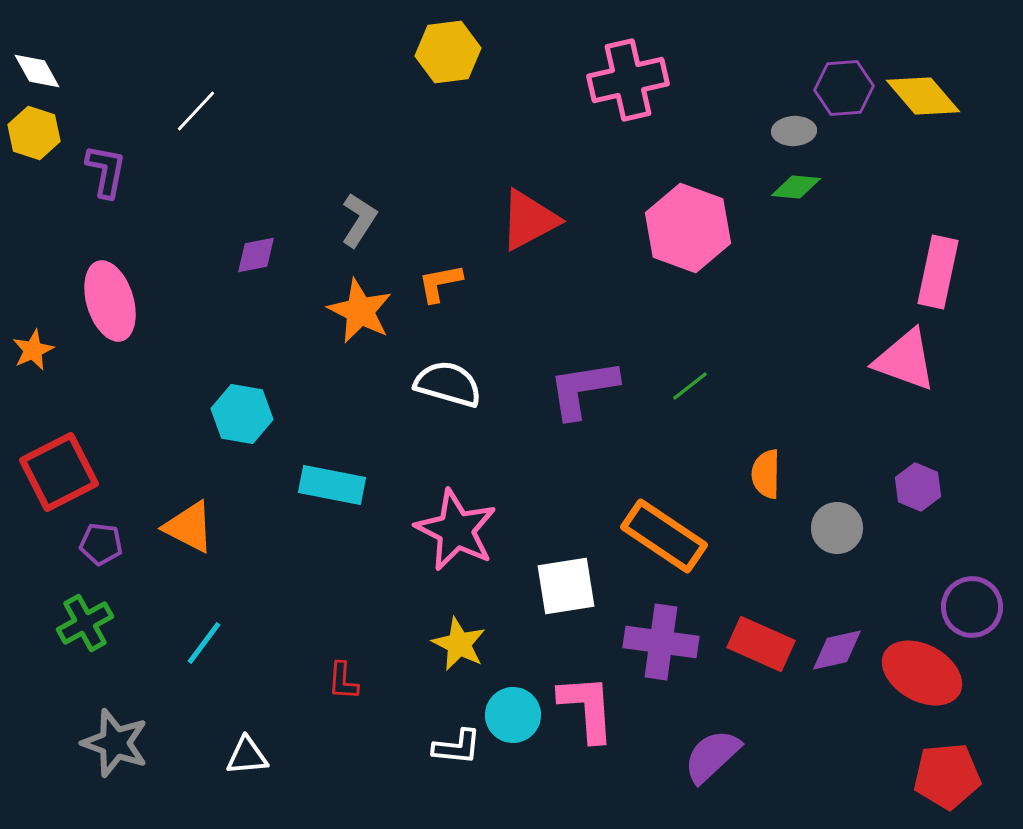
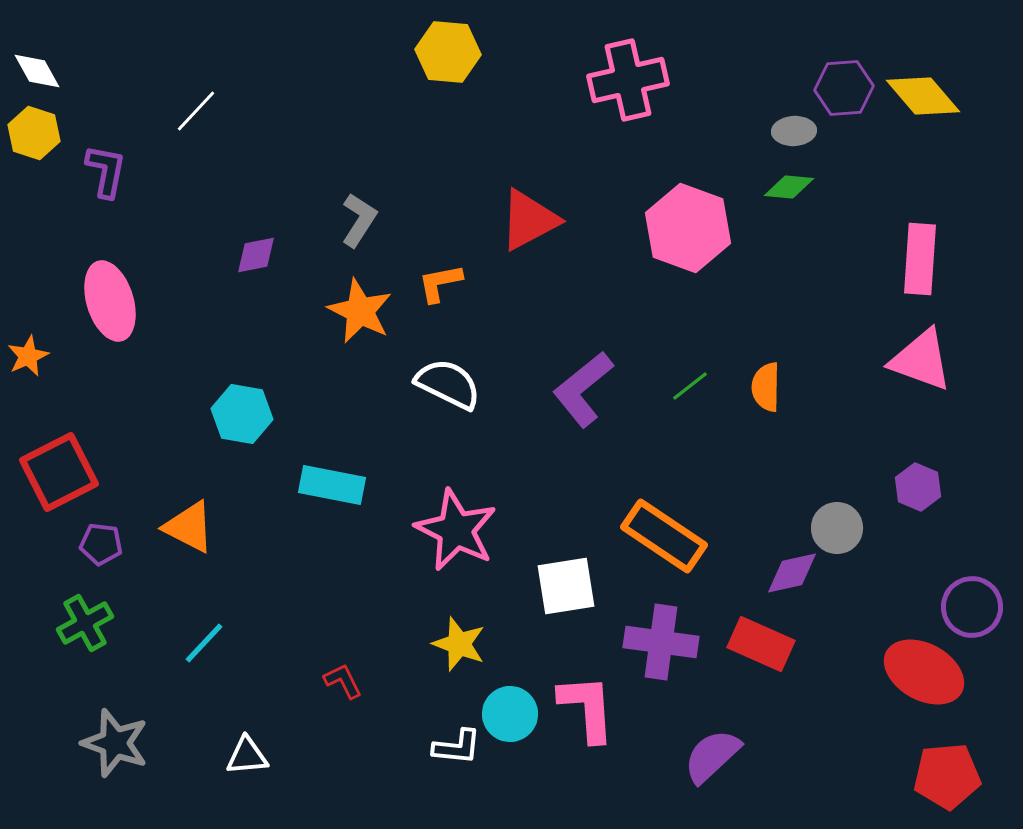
yellow hexagon at (448, 52): rotated 12 degrees clockwise
green diamond at (796, 187): moved 7 px left
pink rectangle at (938, 272): moved 18 px left, 13 px up; rotated 8 degrees counterclockwise
orange star at (33, 350): moved 5 px left, 6 px down
pink triangle at (905, 360): moved 16 px right
white semicircle at (448, 384): rotated 10 degrees clockwise
purple L-shape at (583, 389): rotated 30 degrees counterclockwise
orange semicircle at (766, 474): moved 87 px up
cyan line at (204, 643): rotated 6 degrees clockwise
yellow star at (459, 644): rotated 6 degrees counterclockwise
purple diamond at (837, 650): moved 45 px left, 77 px up
red ellipse at (922, 673): moved 2 px right, 1 px up
red L-shape at (343, 681): rotated 150 degrees clockwise
cyan circle at (513, 715): moved 3 px left, 1 px up
